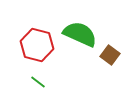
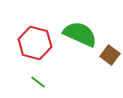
red hexagon: moved 2 px left, 2 px up
